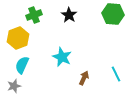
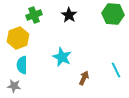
cyan semicircle: rotated 24 degrees counterclockwise
cyan line: moved 4 px up
gray star: rotated 24 degrees clockwise
